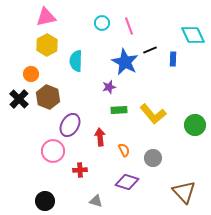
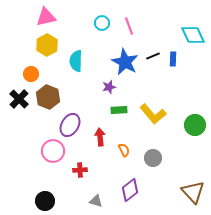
black line: moved 3 px right, 6 px down
purple diamond: moved 3 px right, 8 px down; rotated 55 degrees counterclockwise
brown triangle: moved 9 px right
